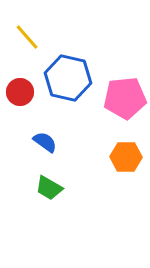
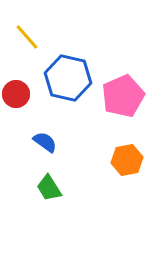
red circle: moved 4 px left, 2 px down
pink pentagon: moved 2 px left, 2 px up; rotated 18 degrees counterclockwise
orange hexagon: moved 1 px right, 3 px down; rotated 12 degrees counterclockwise
green trapezoid: rotated 28 degrees clockwise
